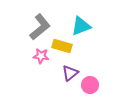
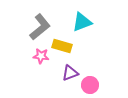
cyan triangle: moved 1 px right, 4 px up
purple triangle: rotated 18 degrees clockwise
